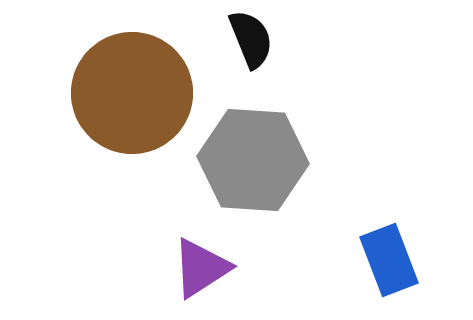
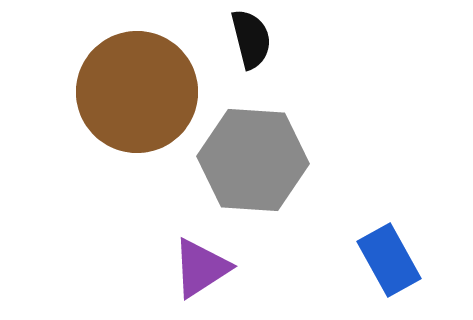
black semicircle: rotated 8 degrees clockwise
brown circle: moved 5 px right, 1 px up
blue rectangle: rotated 8 degrees counterclockwise
